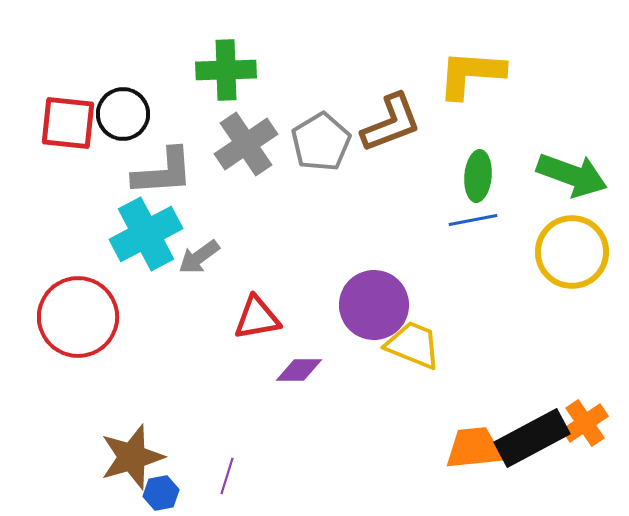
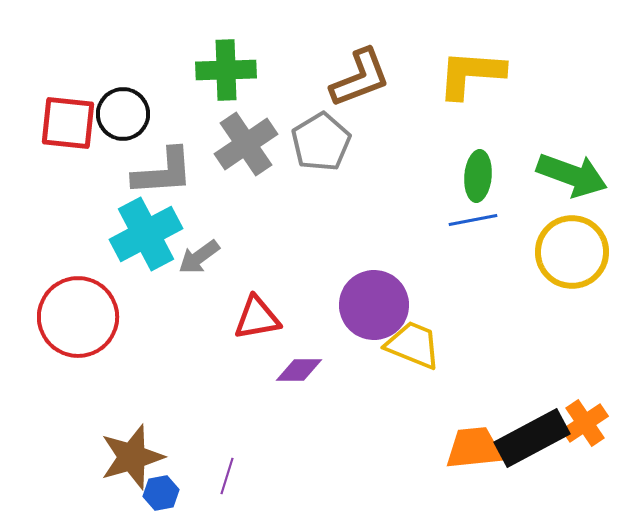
brown L-shape: moved 31 px left, 45 px up
